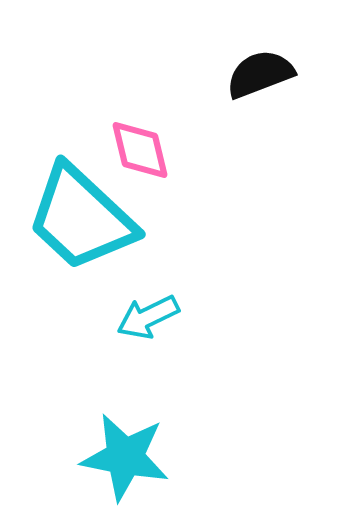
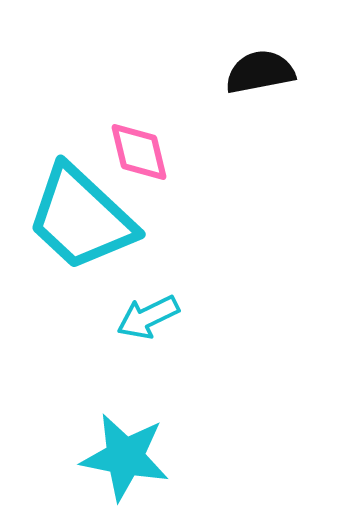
black semicircle: moved 2 px up; rotated 10 degrees clockwise
pink diamond: moved 1 px left, 2 px down
